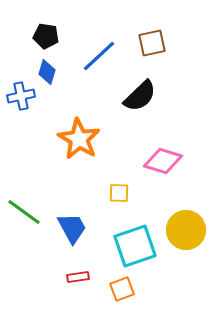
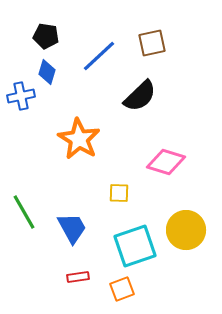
pink diamond: moved 3 px right, 1 px down
green line: rotated 24 degrees clockwise
